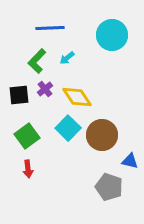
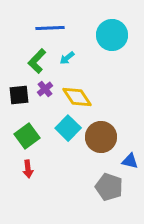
brown circle: moved 1 px left, 2 px down
